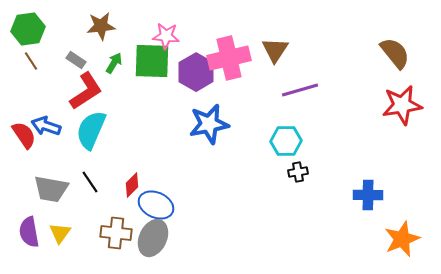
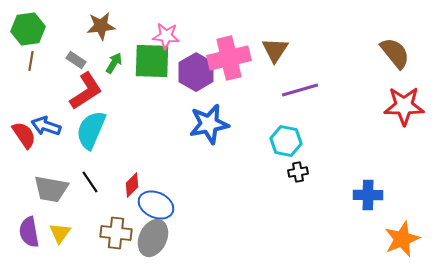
brown line: rotated 42 degrees clockwise
red star: moved 2 px right, 1 px down; rotated 9 degrees clockwise
cyan hexagon: rotated 12 degrees clockwise
